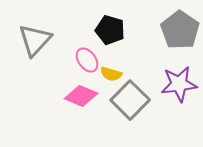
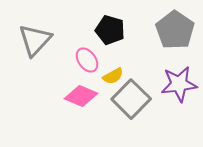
gray pentagon: moved 5 px left
yellow semicircle: moved 2 px right, 2 px down; rotated 45 degrees counterclockwise
gray square: moved 1 px right, 1 px up
